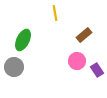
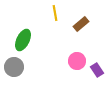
brown rectangle: moved 3 px left, 11 px up
